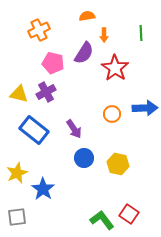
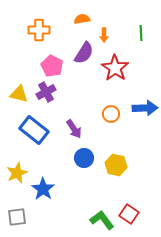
orange semicircle: moved 5 px left, 3 px down
orange cross: rotated 25 degrees clockwise
pink pentagon: moved 1 px left, 3 px down; rotated 15 degrees clockwise
orange circle: moved 1 px left
yellow hexagon: moved 2 px left, 1 px down
